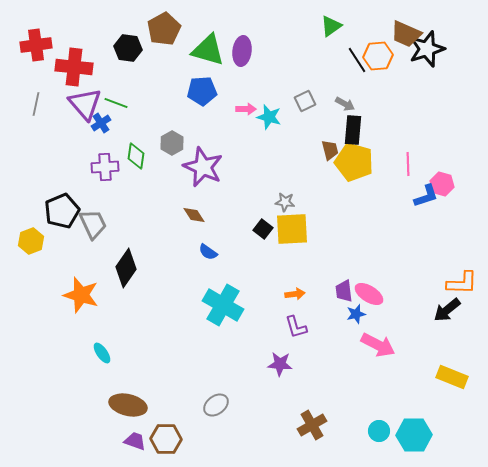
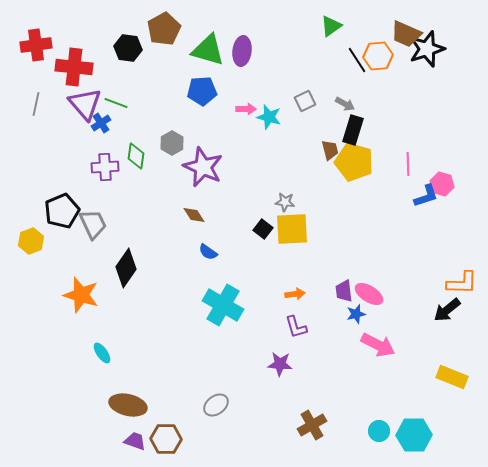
black rectangle at (353, 130): rotated 12 degrees clockwise
